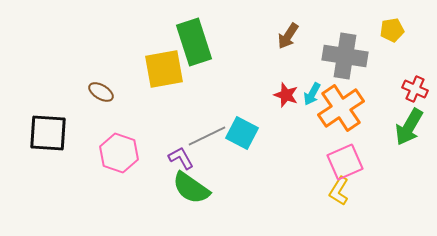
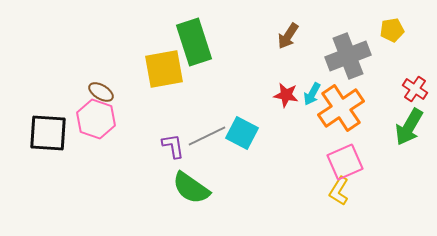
gray cross: moved 3 px right; rotated 30 degrees counterclockwise
red cross: rotated 10 degrees clockwise
red star: rotated 10 degrees counterclockwise
pink hexagon: moved 23 px left, 34 px up
purple L-shape: moved 8 px left, 12 px up; rotated 20 degrees clockwise
